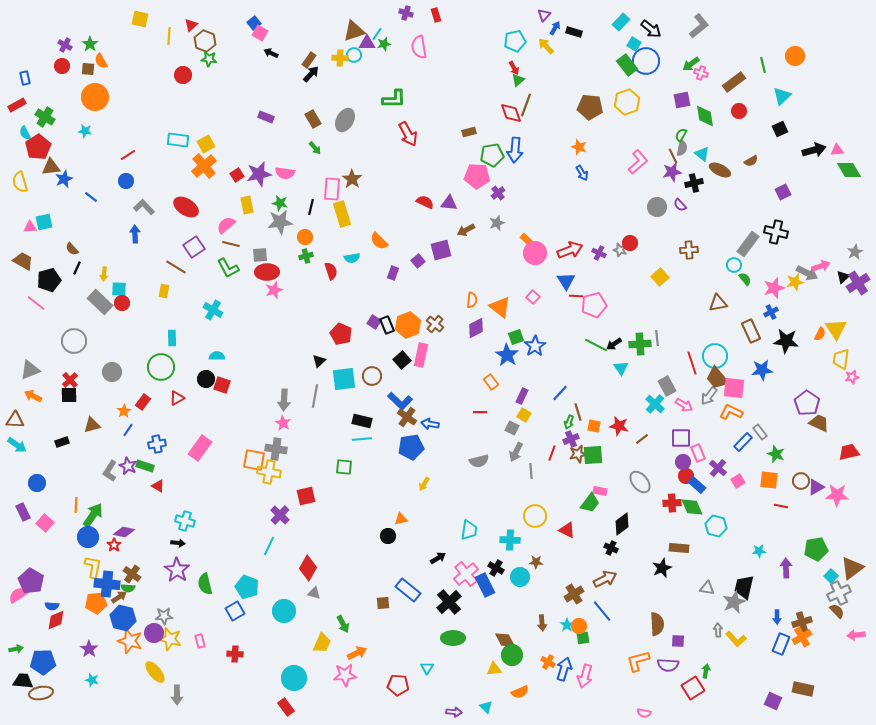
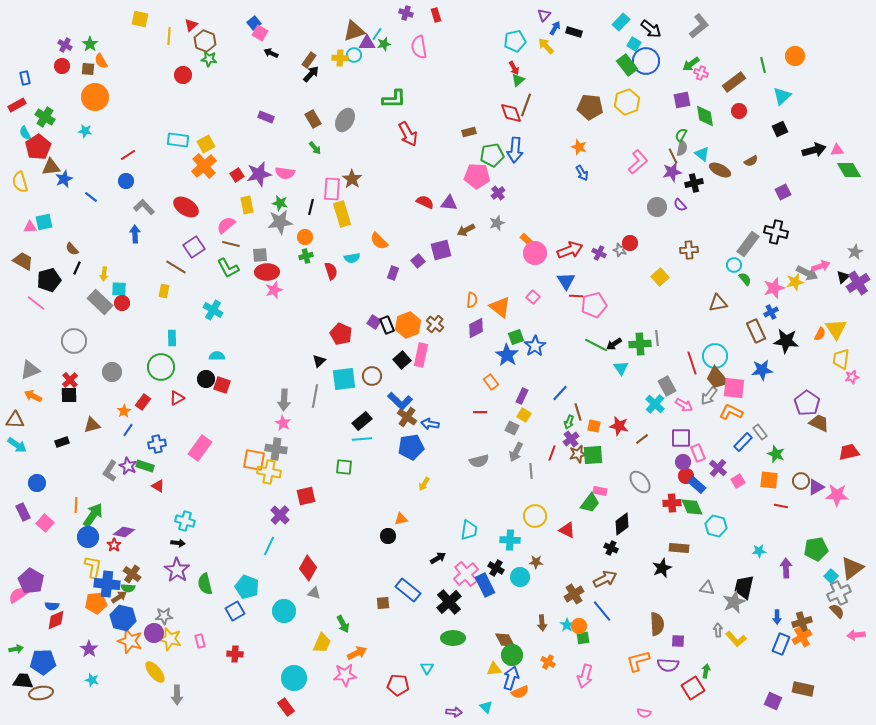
brown rectangle at (751, 331): moved 5 px right
black rectangle at (362, 421): rotated 54 degrees counterclockwise
purple cross at (571, 439): rotated 14 degrees counterclockwise
blue arrow at (564, 669): moved 53 px left, 9 px down
